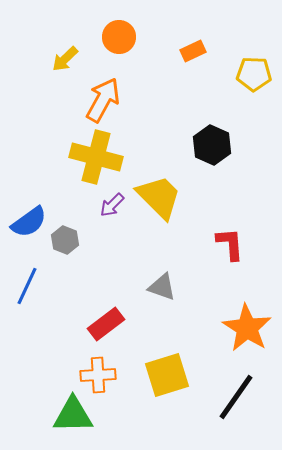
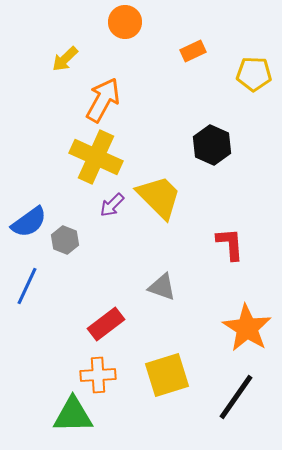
orange circle: moved 6 px right, 15 px up
yellow cross: rotated 9 degrees clockwise
